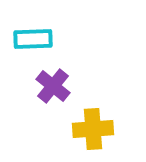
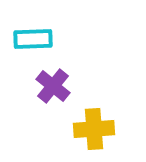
yellow cross: moved 1 px right
